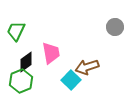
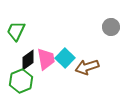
gray circle: moved 4 px left
pink trapezoid: moved 5 px left, 6 px down
black diamond: moved 2 px right, 2 px up
cyan square: moved 6 px left, 22 px up
